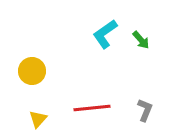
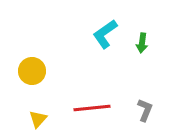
green arrow: moved 1 px right, 3 px down; rotated 48 degrees clockwise
